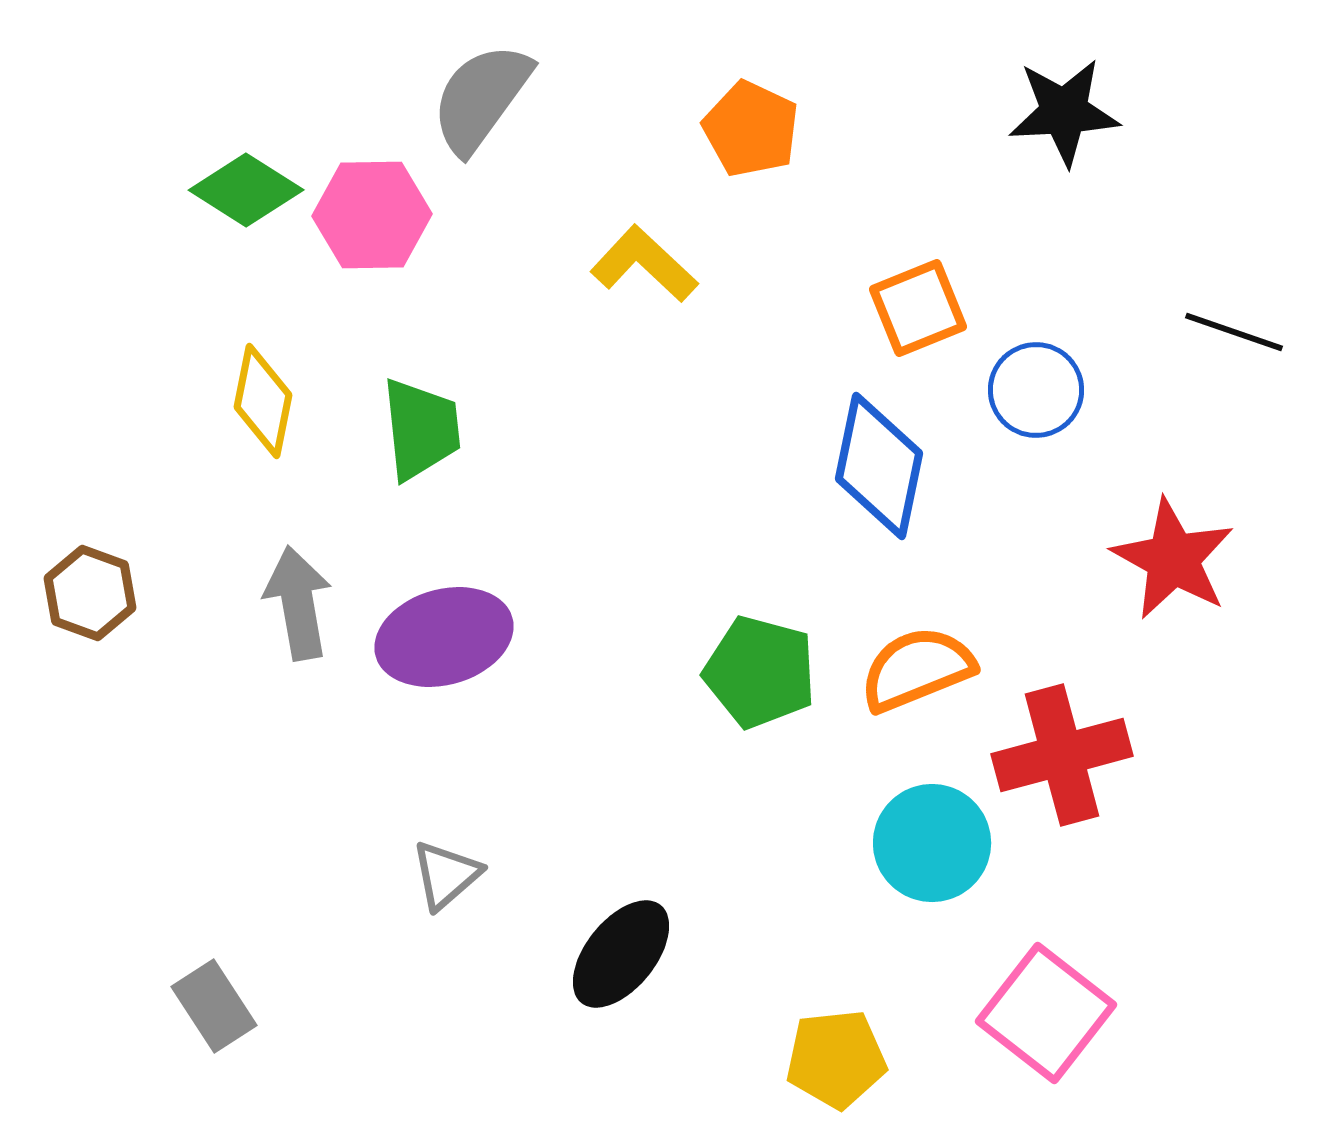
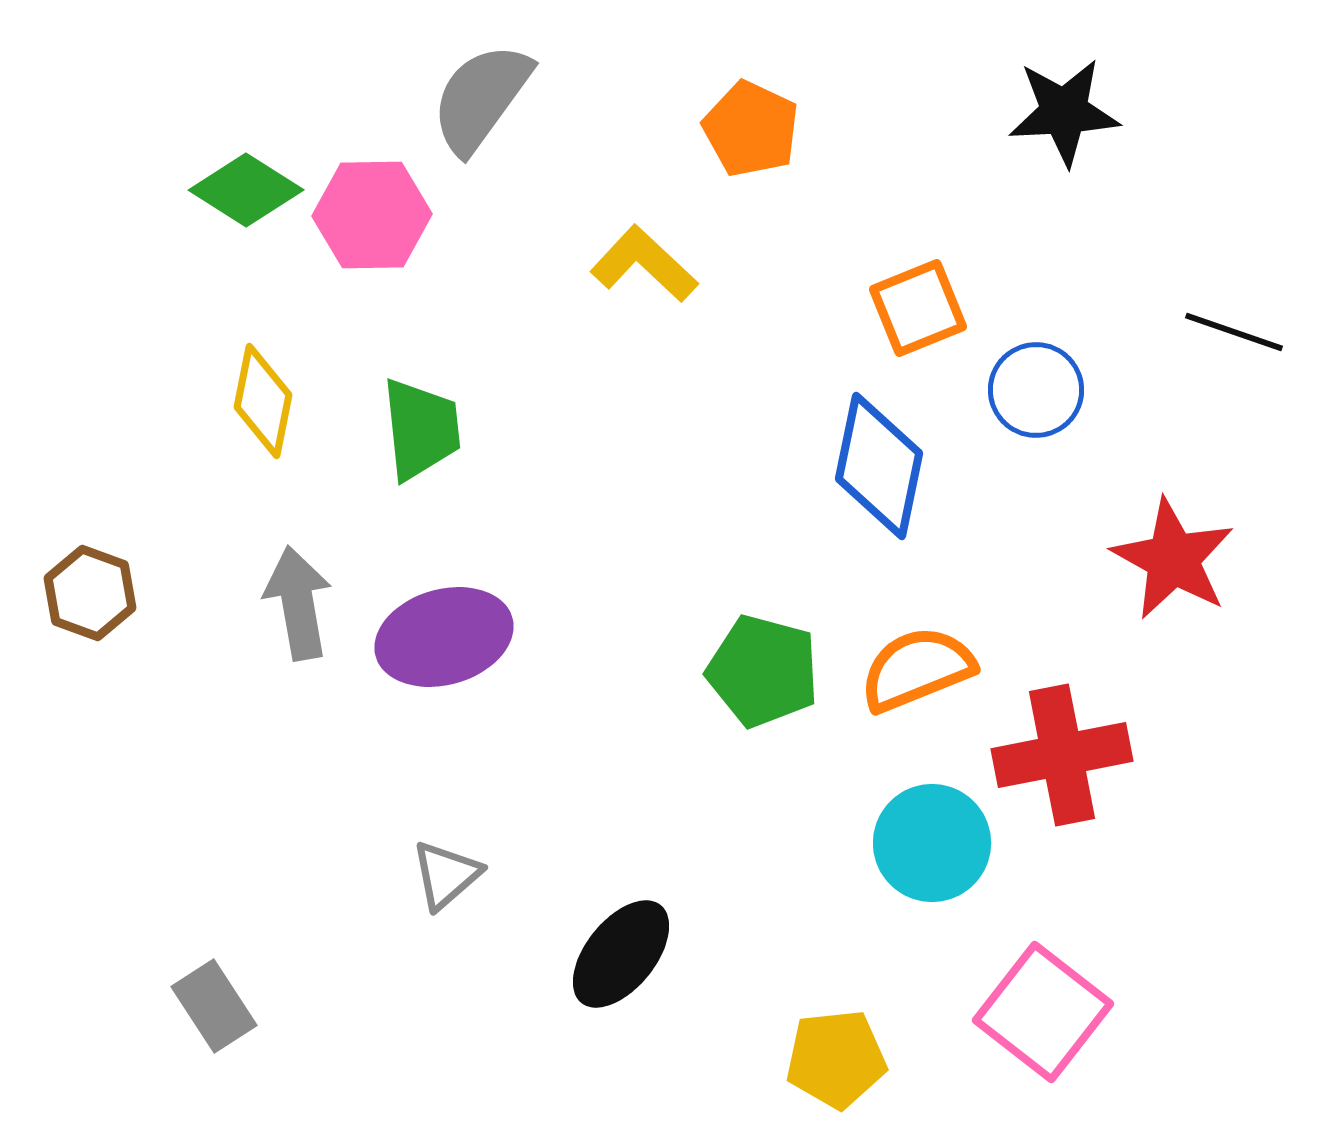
green pentagon: moved 3 px right, 1 px up
red cross: rotated 4 degrees clockwise
pink square: moved 3 px left, 1 px up
